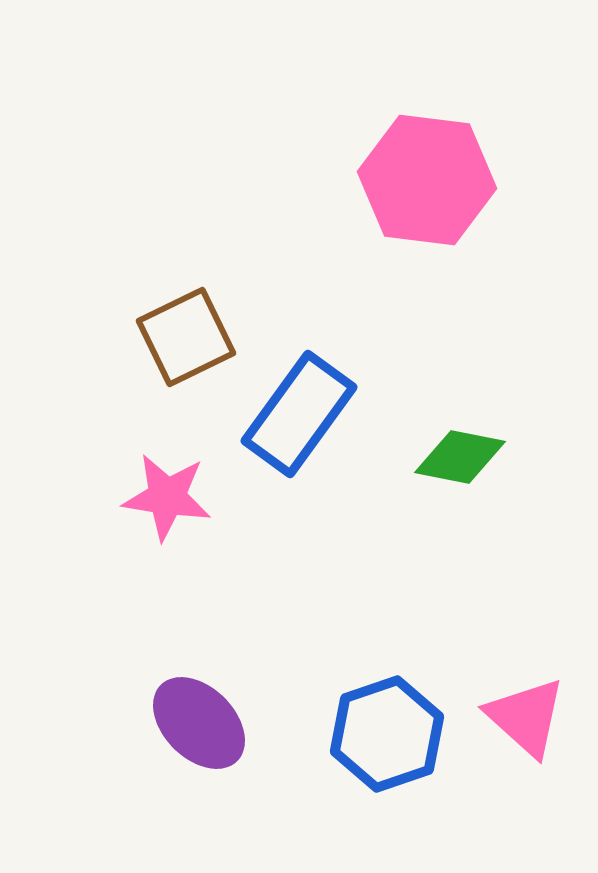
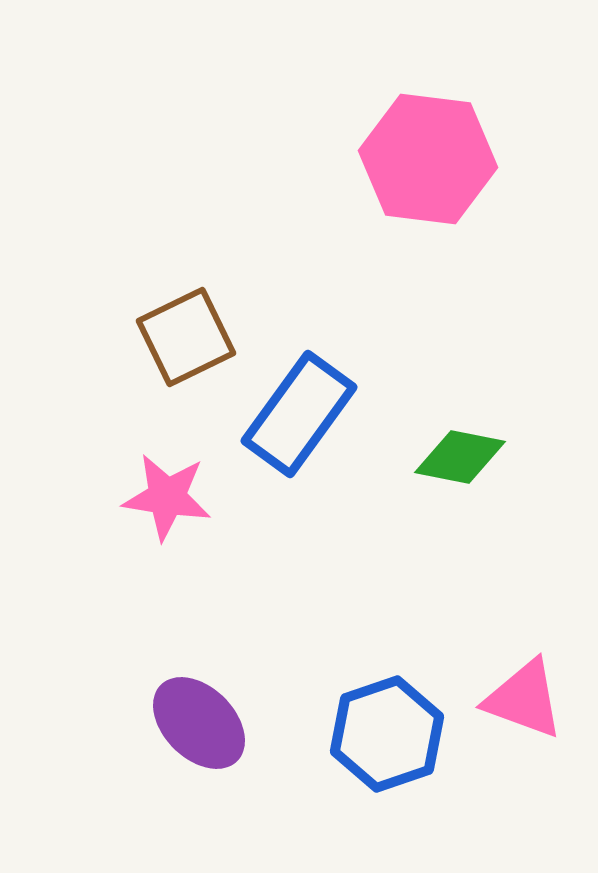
pink hexagon: moved 1 px right, 21 px up
pink triangle: moved 2 px left, 18 px up; rotated 22 degrees counterclockwise
